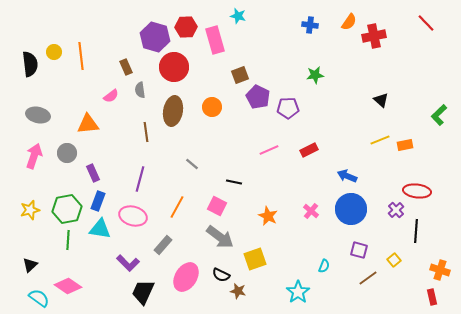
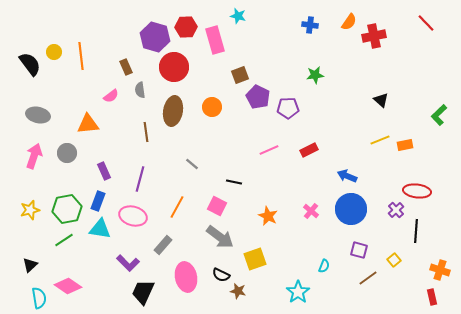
black semicircle at (30, 64): rotated 30 degrees counterclockwise
purple rectangle at (93, 173): moved 11 px right, 2 px up
green line at (68, 240): moved 4 px left; rotated 54 degrees clockwise
pink ellipse at (186, 277): rotated 44 degrees counterclockwise
cyan semicircle at (39, 298): rotated 45 degrees clockwise
